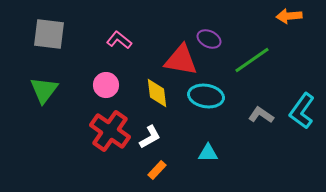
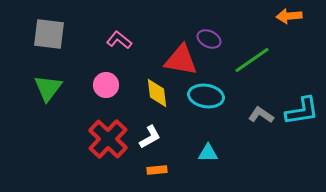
green triangle: moved 4 px right, 2 px up
cyan L-shape: rotated 135 degrees counterclockwise
red cross: moved 2 px left, 8 px down; rotated 9 degrees clockwise
orange rectangle: rotated 42 degrees clockwise
